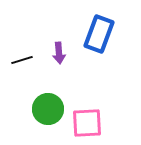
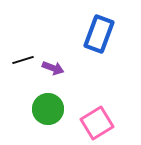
purple arrow: moved 6 px left, 15 px down; rotated 65 degrees counterclockwise
black line: moved 1 px right
pink square: moved 10 px right; rotated 28 degrees counterclockwise
